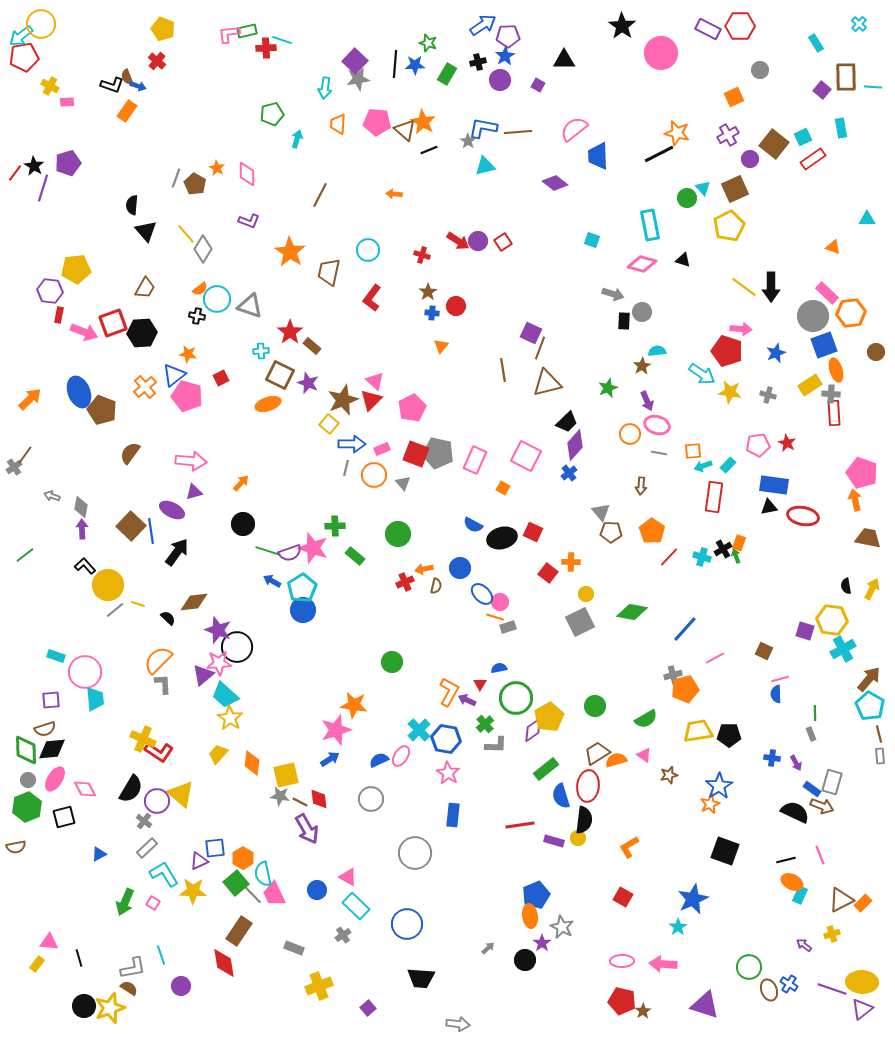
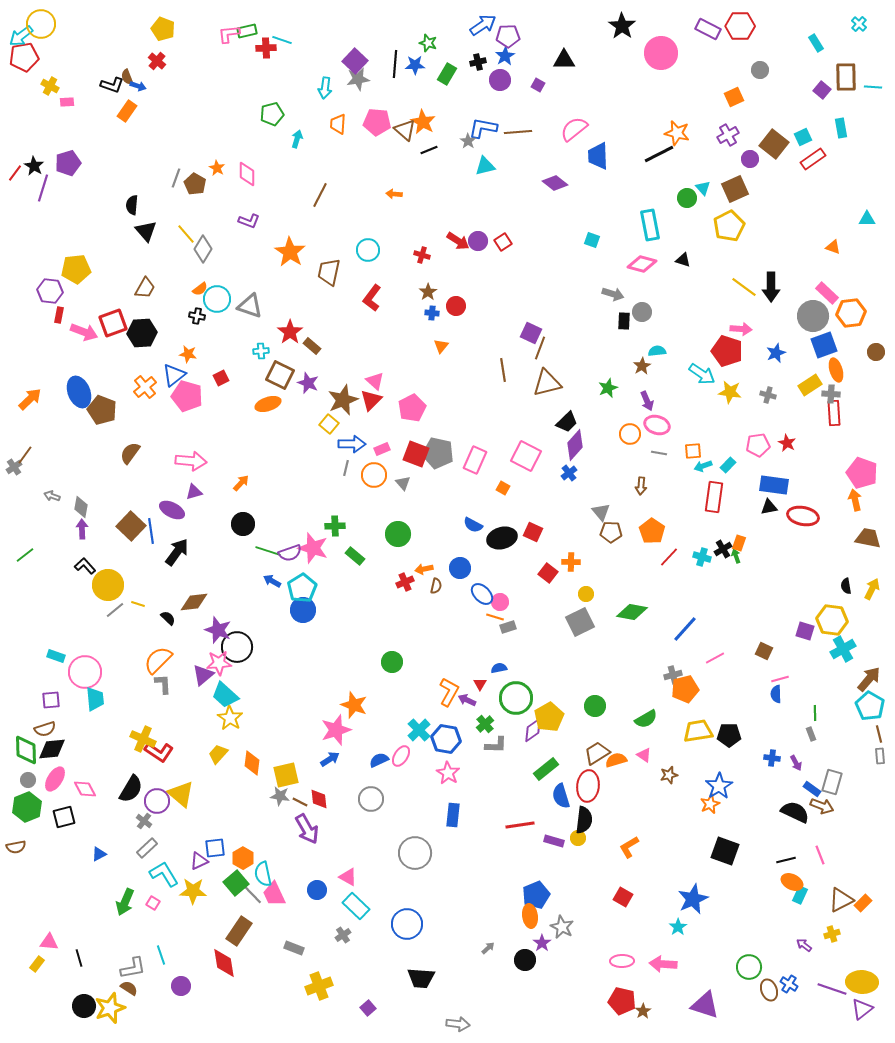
orange star at (354, 705): rotated 12 degrees clockwise
